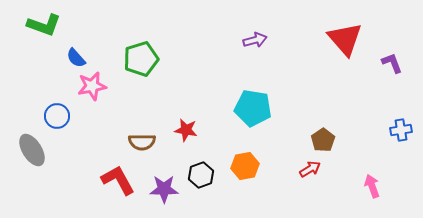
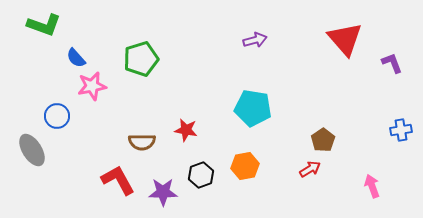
purple star: moved 1 px left, 3 px down
